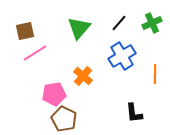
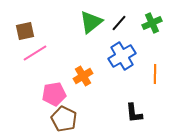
green triangle: moved 12 px right, 6 px up; rotated 10 degrees clockwise
orange cross: rotated 18 degrees clockwise
